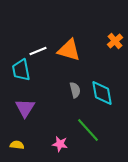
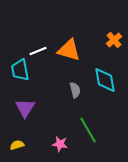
orange cross: moved 1 px left, 1 px up
cyan trapezoid: moved 1 px left
cyan diamond: moved 3 px right, 13 px up
green line: rotated 12 degrees clockwise
yellow semicircle: rotated 24 degrees counterclockwise
